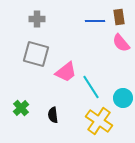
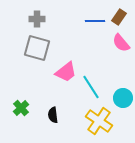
brown rectangle: rotated 42 degrees clockwise
gray square: moved 1 px right, 6 px up
